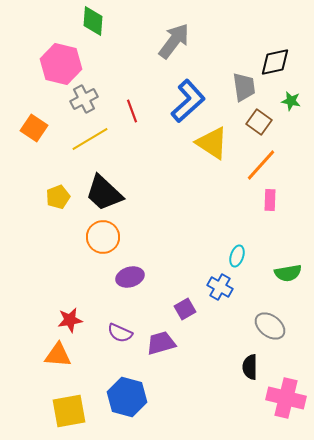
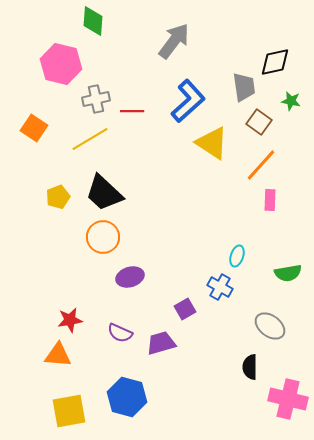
gray cross: moved 12 px right; rotated 16 degrees clockwise
red line: rotated 70 degrees counterclockwise
pink cross: moved 2 px right, 1 px down
